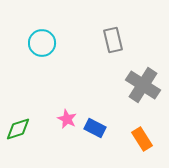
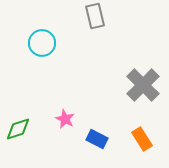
gray rectangle: moved 18 px left, 24 px up
gray cross: rotated 12 degrees clockwise
pink star: moved 2 px left
blue rectangle: moved 2 px right, 11 px down
